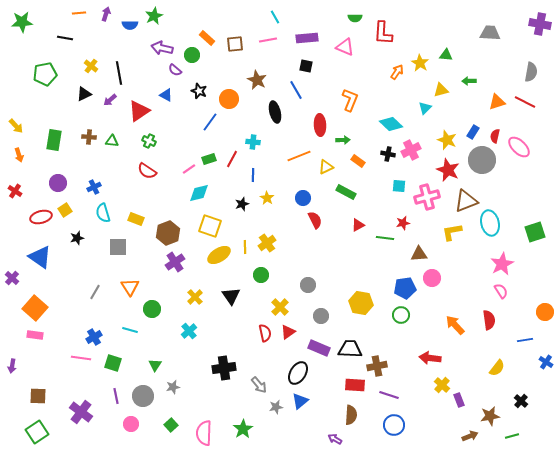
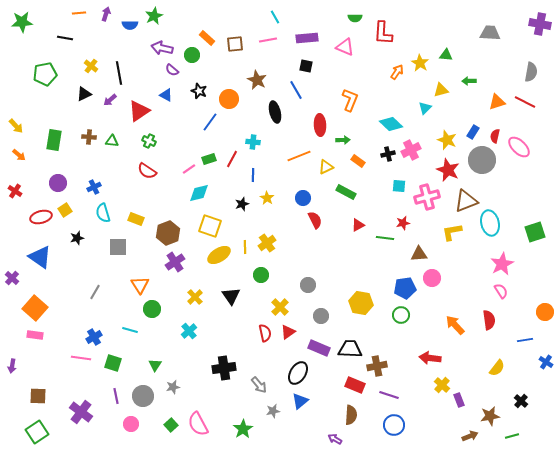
purple semicircle at (175, 70): moved 3 px left
black cross at (388, 154): rotated 24 degrees counterclockwise
orange arrow at (19, 155): rotated 32 degrees counterclockwise
orange triangle at (130, 287): moved 10 px right, 2 px up
red rectangle at (355, 385): rotated 18 degrees clockwise
gray star at (276, 407): moved 3 px left, 4 px down
pink semicircle at (204, 433): moved 6 px left, 9 px up; rotated 30 degrees counterclockwise
